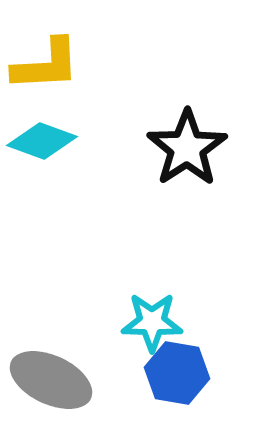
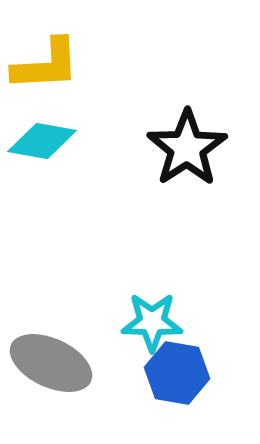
cyan diamond: rotated 10 degrees counterclockwise
gray ellipse: moved 17 px up
